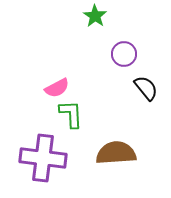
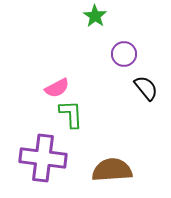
brown semicircle: moved 4 px left, 17 px down
